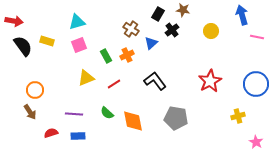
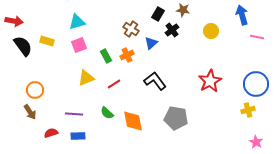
yellow cross: moved 10 px right, 6 px up
